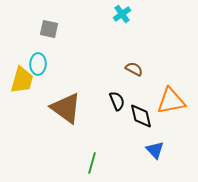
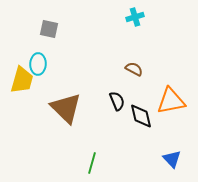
cyan cross: moved 13 px right, 3 px down; rotated 18 degrees clockwise
brown triangle: rotated 8 degrees clockwise
blue triangle: moved 17 px right, 9 px down
